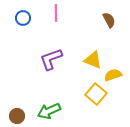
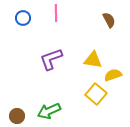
yellow triangle: rotated 12 degrees counterclockwise
